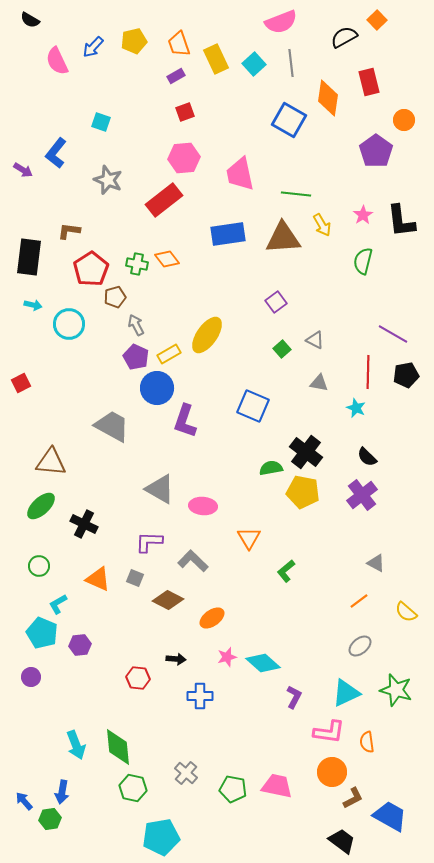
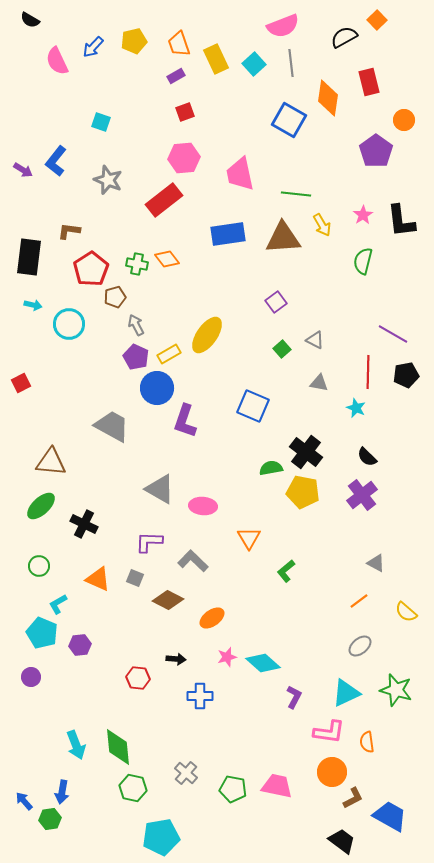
pink semicircle at (281, 22): moved 2 px right, 4 px down
blue L-shape at (56, 153): moved 8 px down
